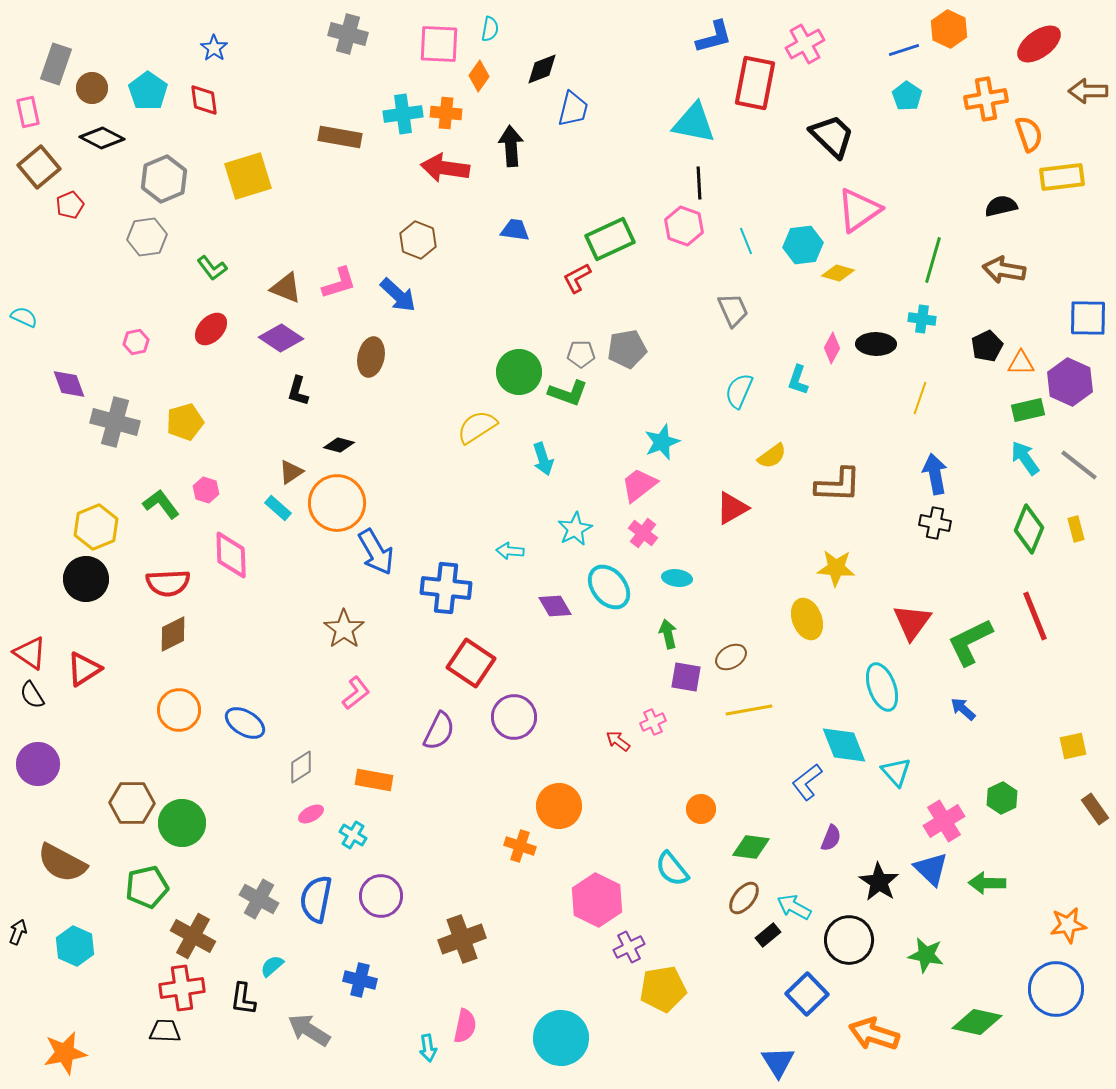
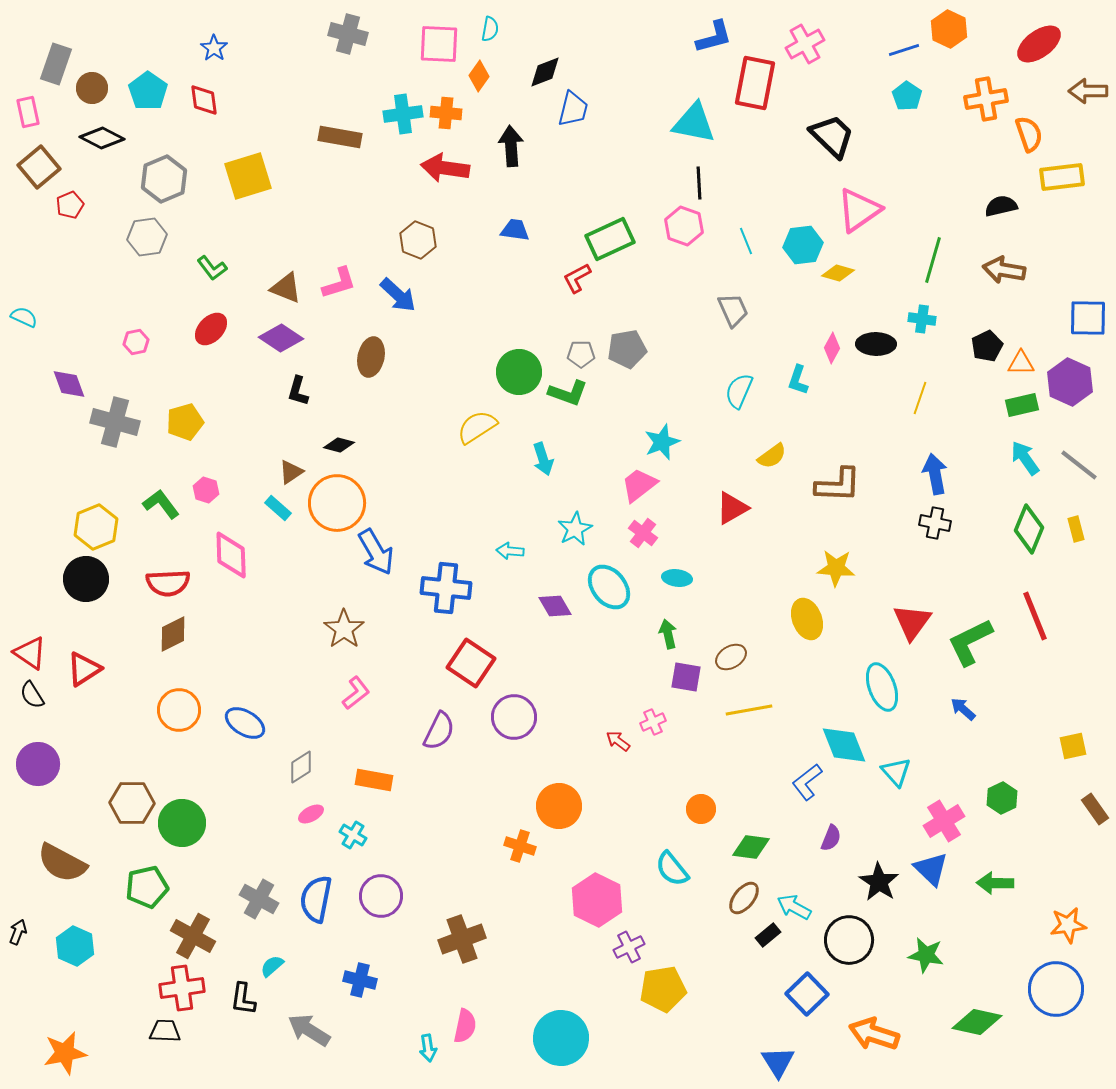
black diamond at (542, 69): moved 3 px right, 3 px down
green rectangle at (1028, 410): moved 6 px left, 5 px up
green arrow at (987, 883): moved 8 px right
